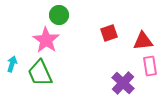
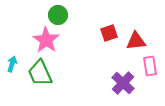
green circle: moved 1 px left
red triangle: moved 7 px left
